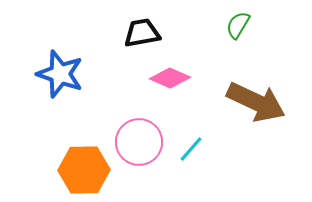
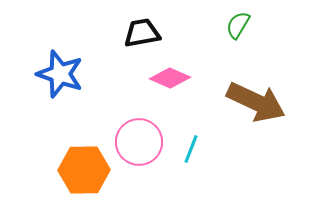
cyan line: rotated 20 degrees counterclockwise
